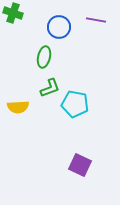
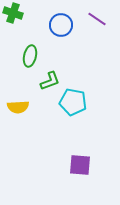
purple line: moved 1 px right, 1 px up; rotated 24 degrees clockwise
blue circle: moved 2 px right, 2 px up
green ellipse: moved 14 px left, 1 px up
green L-shape: moved 7 px up
cyan pentagon: moved 2 px left, 2 px up
purple square: rotated 20 degrees counterclockwise
